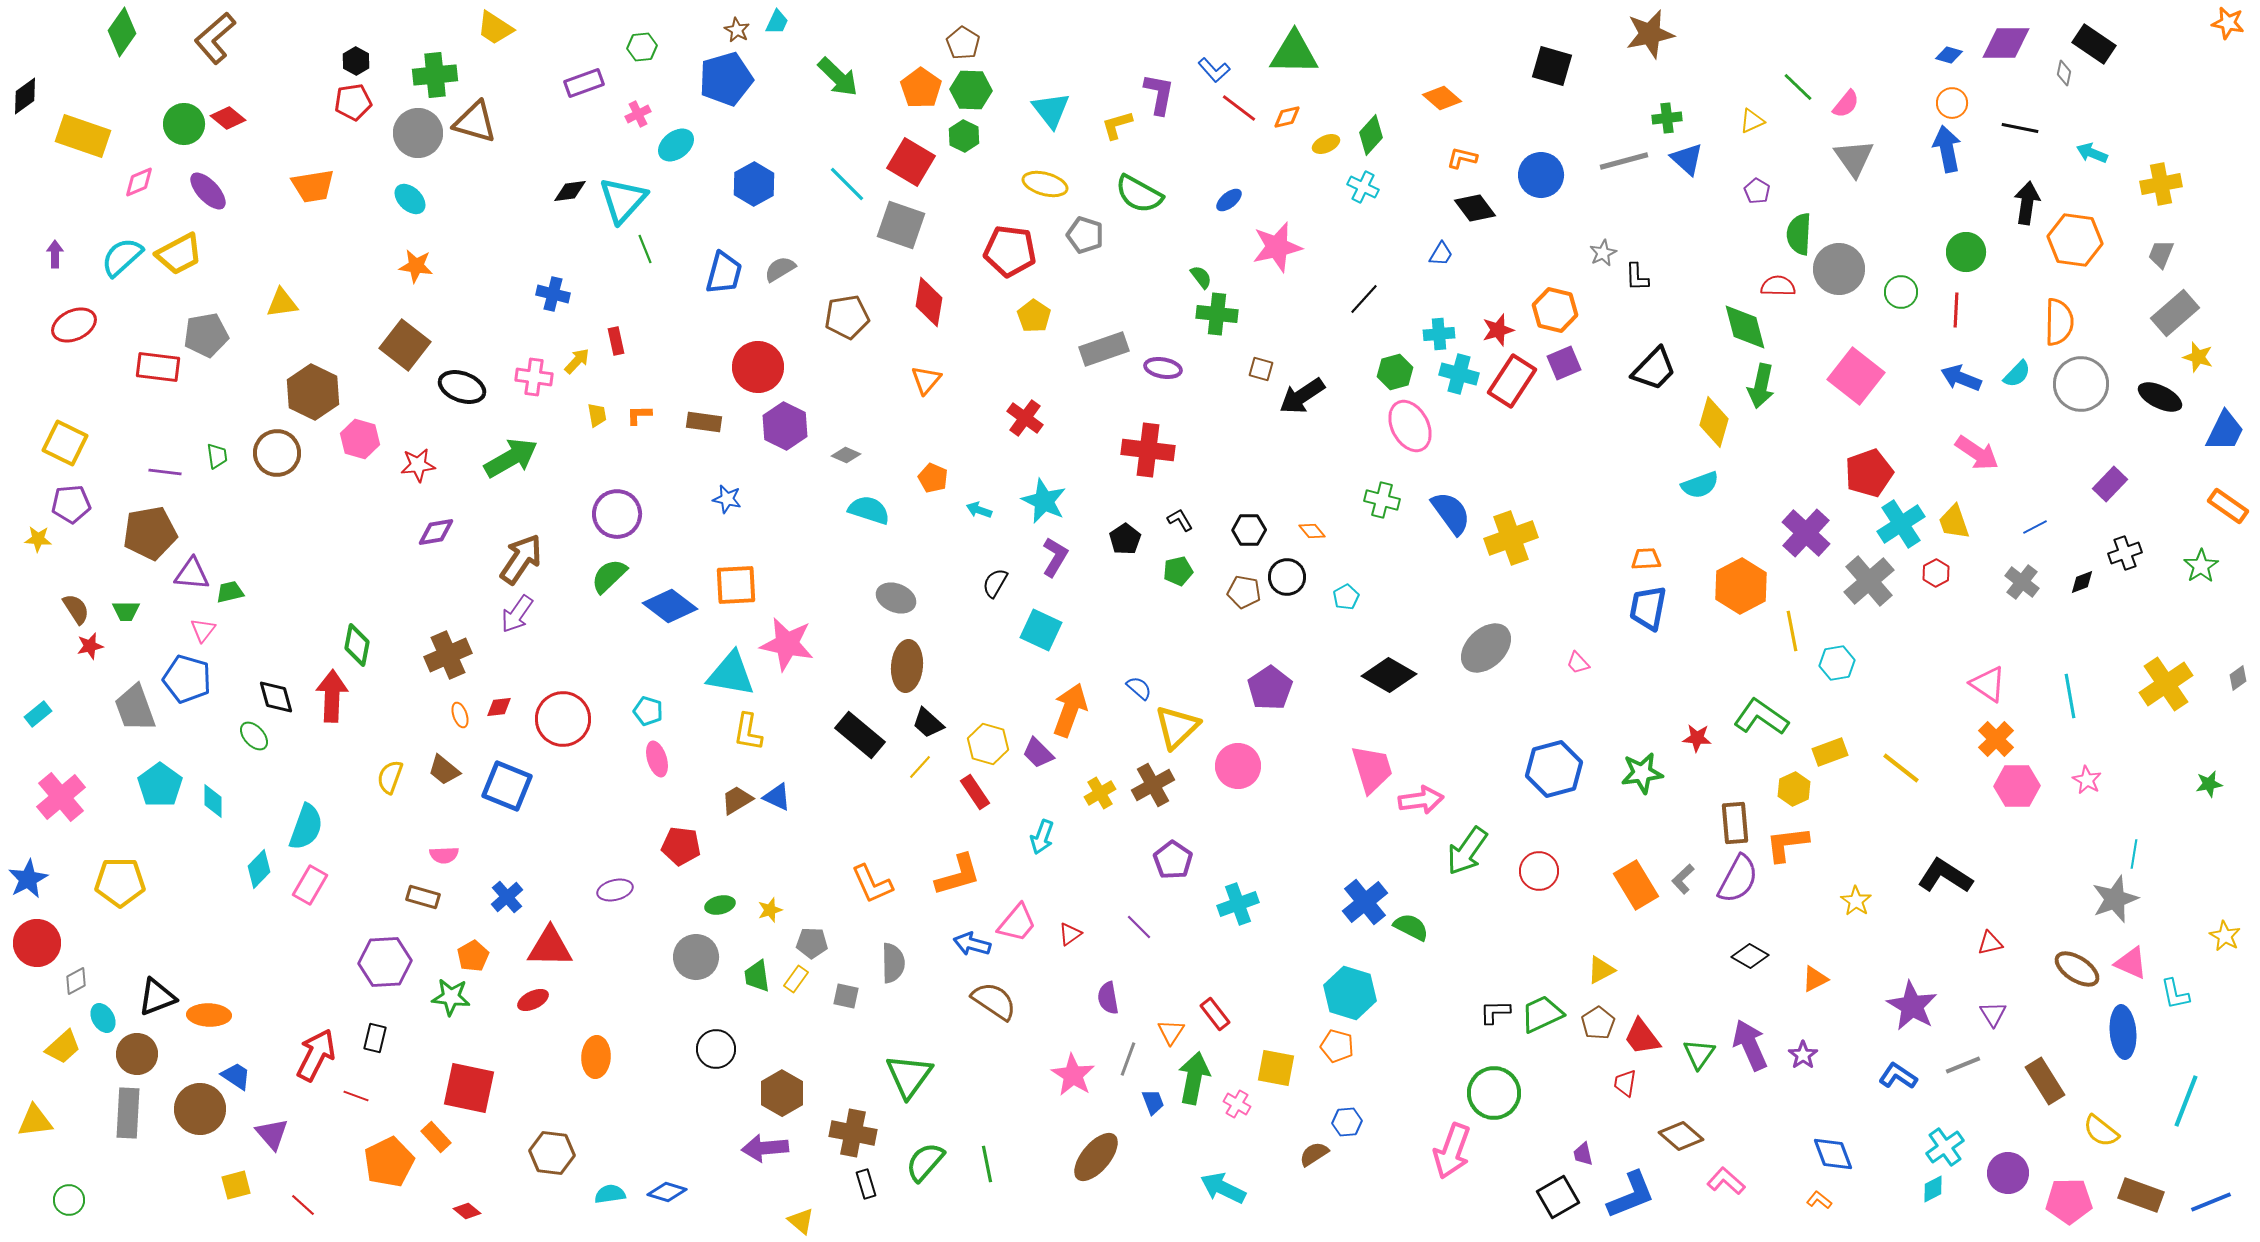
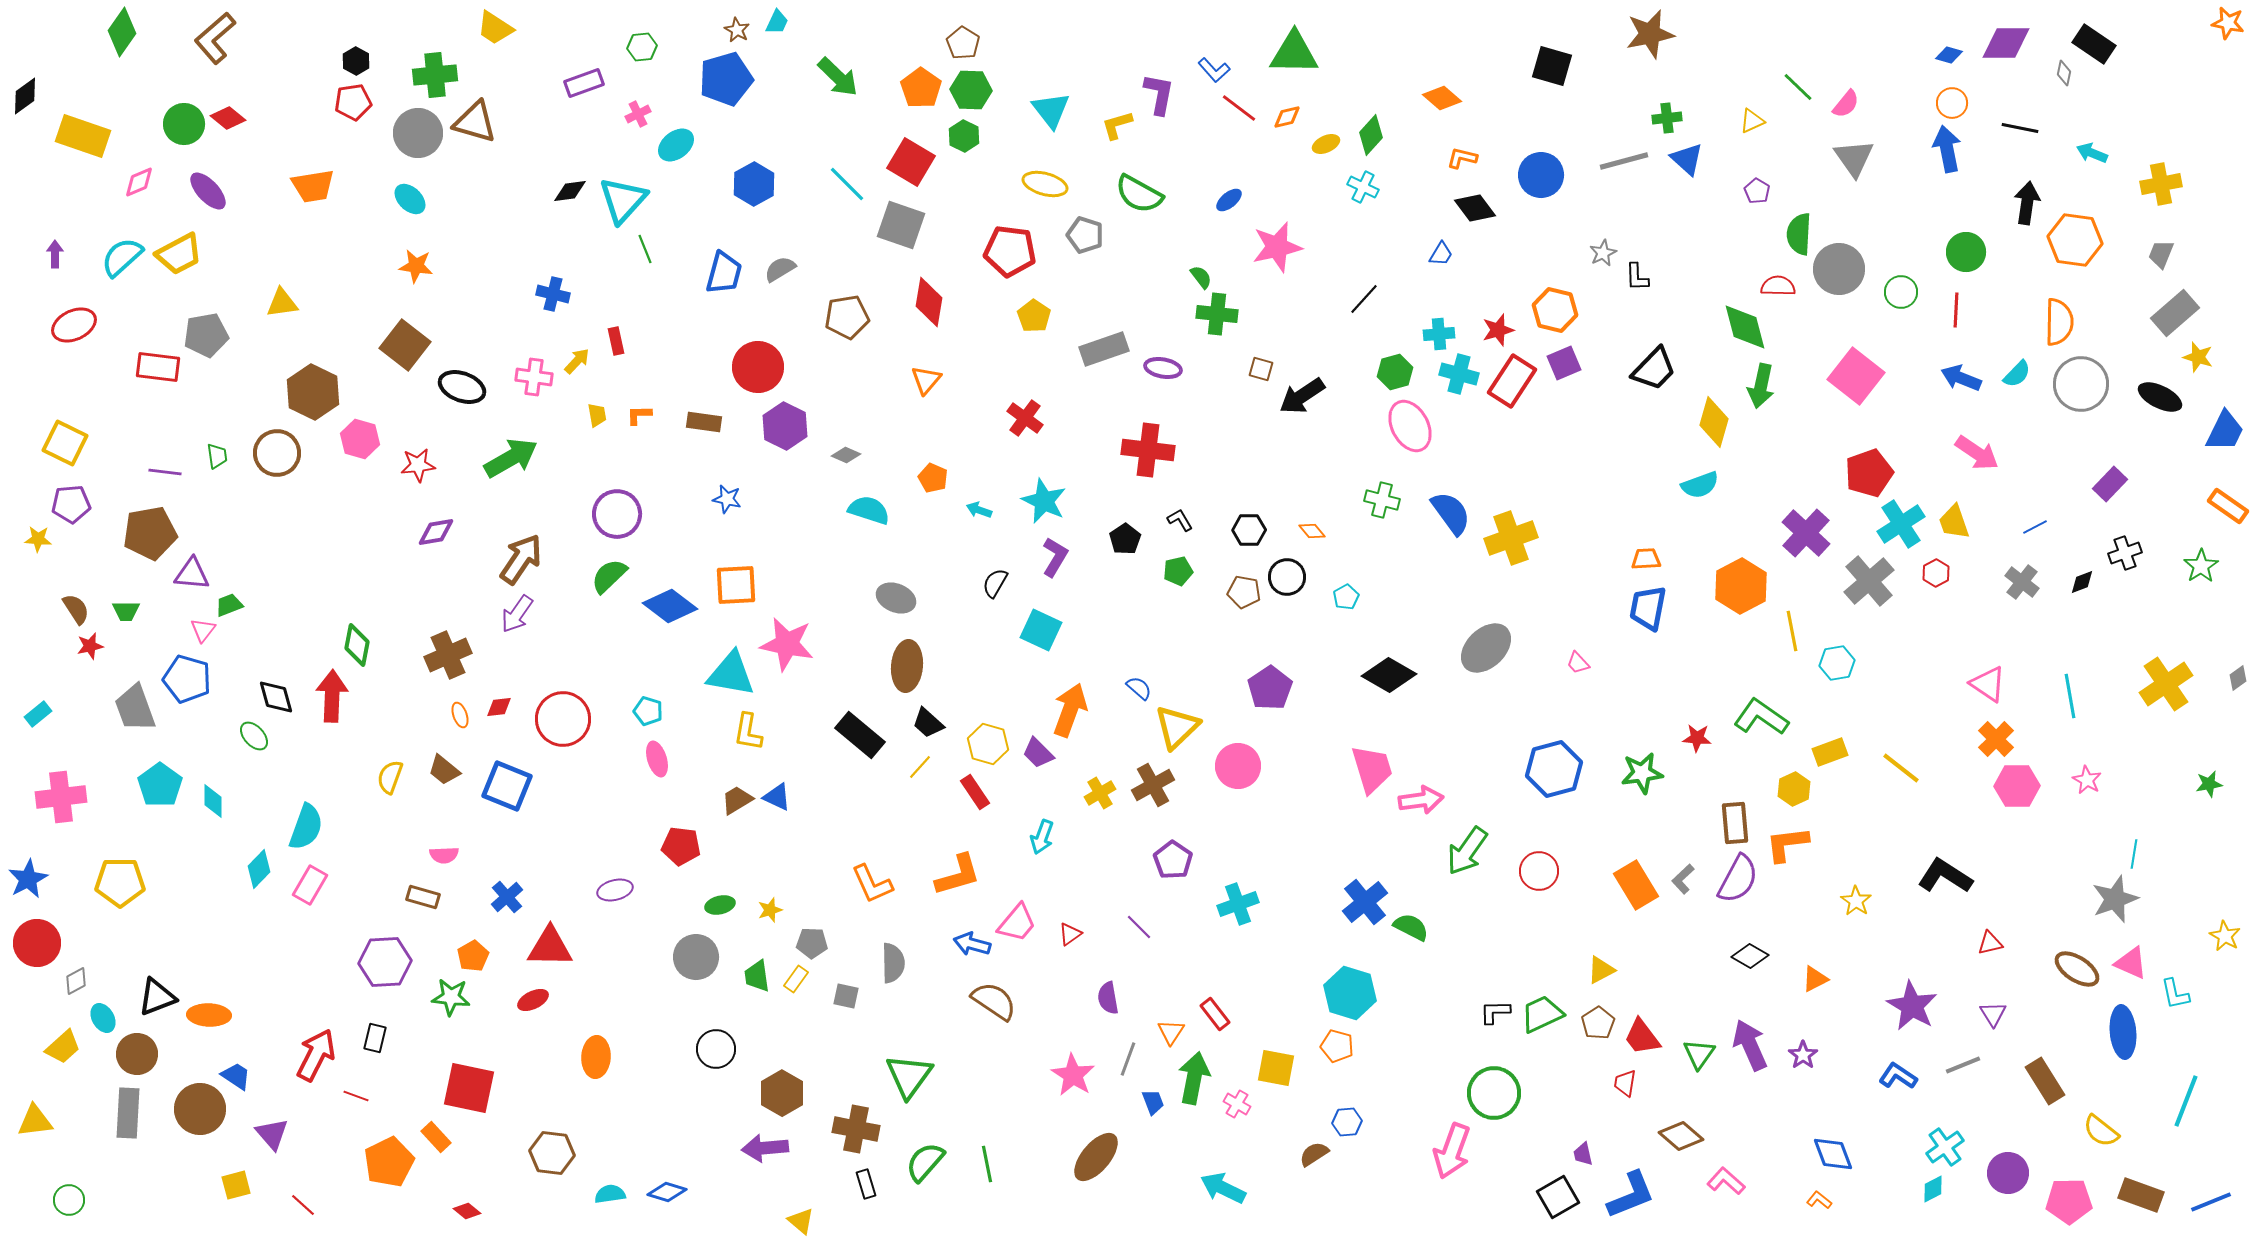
green trapezoid at (230, 592): moved 1 px left, 13 px down; rotated 8 degrees counterclockwise
pink cross at (61, 797): rotated 33 degrees clockwise
brown cross at (853, 1133): moved 3 px right, 4 px up
